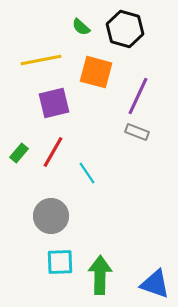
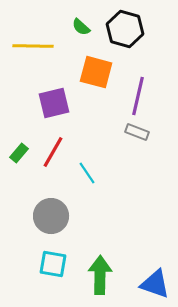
yellow line: moved 8 px left, 14 px up; rotated 12 degrees clockwise
purple line: rotated 12 degrees counterclockwise
cyan square: moved 7 px left, 2 px down; rotated 12 degrees clockwise
